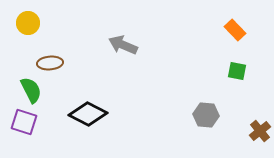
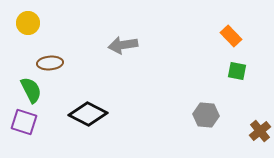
orange rectangle: moved 4 px left, 6 px down
gray arrow: rotated 32 degrees counterclockwise
